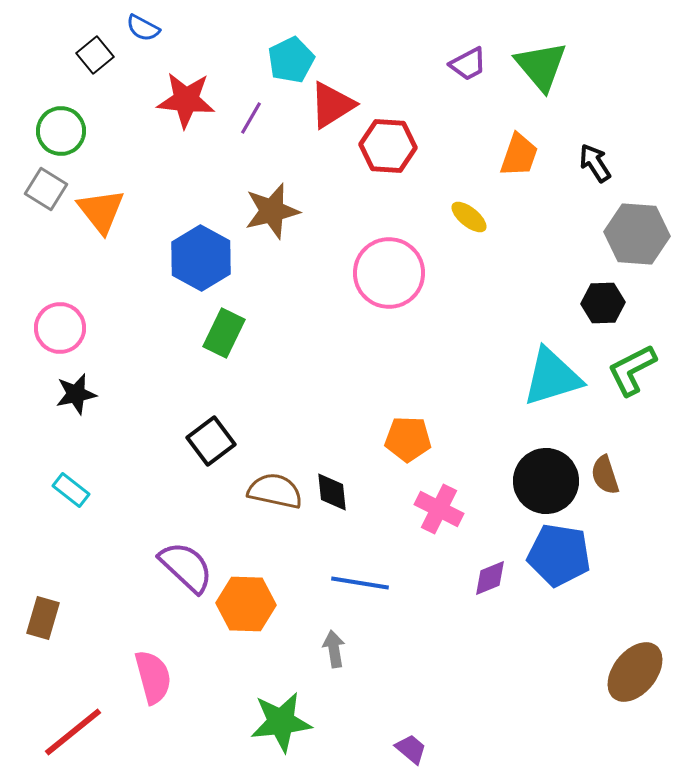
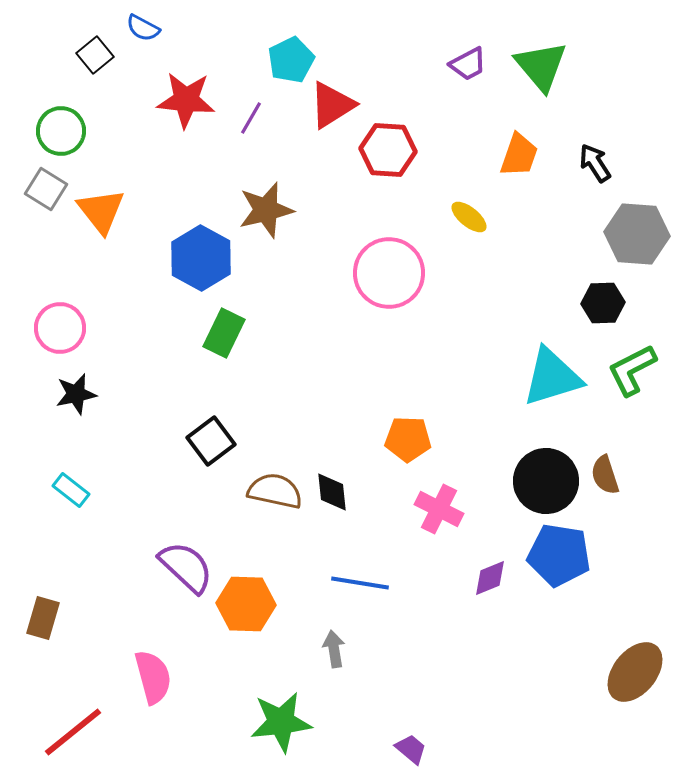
red hexagon at (388, 146): moved 4 px down
brown star at (272, 211): moved 6 px left, 1 px up
